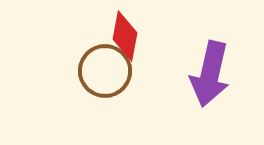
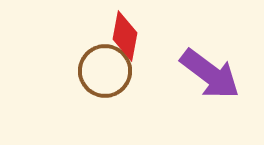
purple arrow: rotated 66 degrees counterclockwise
